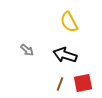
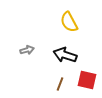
gray arrow: rotated 56 degrees counterclockwise
red square: moved 4 px right, 3 px up; rotated 24 degrees clockwise
